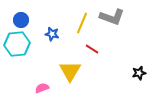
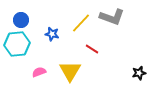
yellow line: moved 1 px left; rotated 20 degrees clockwise
pink semicircle: moved 3 px left, 16 px up
